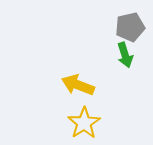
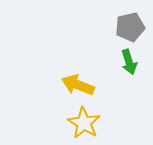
green arrow: moved 4 px right, 7 px down
yellow star: rotated 8 degrees counterclockwise
